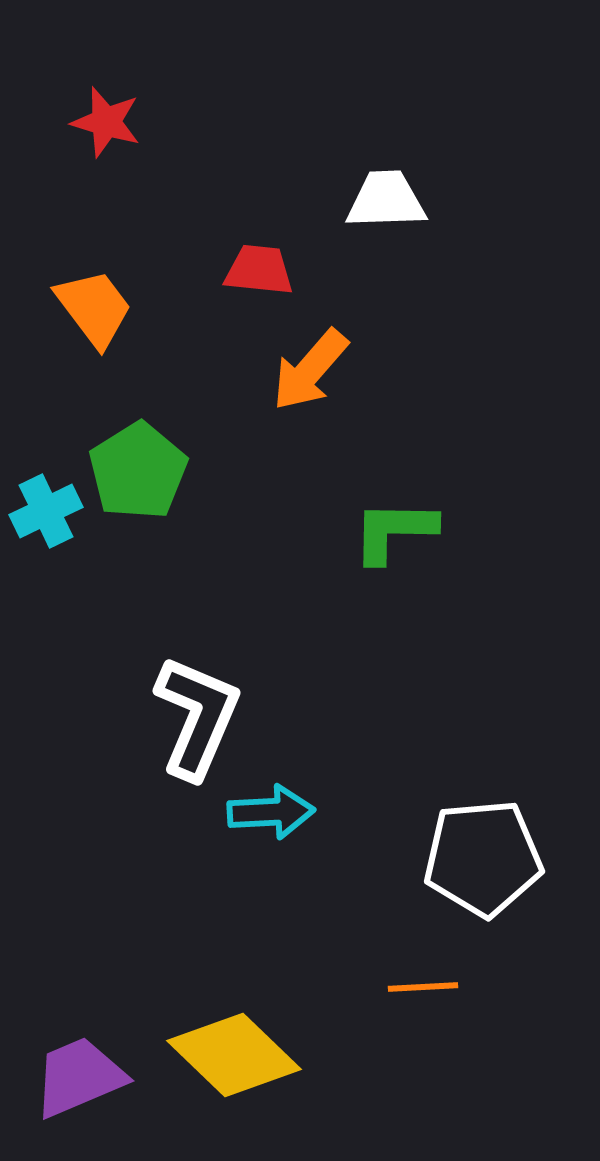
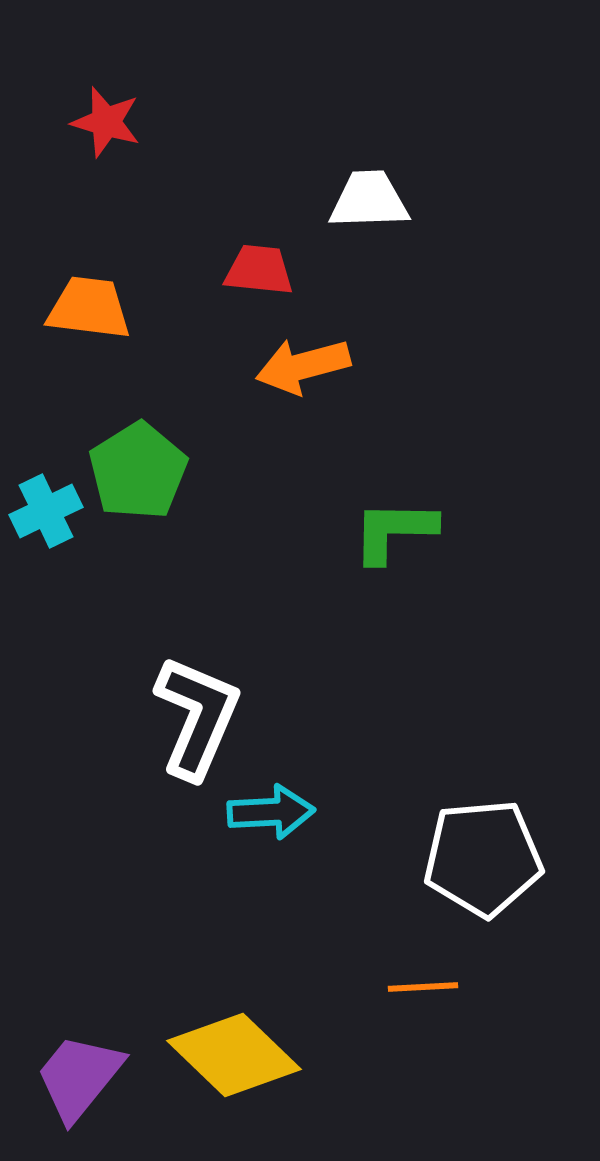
white trapezoid: moved 17 px left
orange trapezoid: moved 5 px left; rotated 46 degrees counterclockwise
orange arrow: moved 7 px left, 4 px up; rotated 34 degrees clockwise
purple trapezoid: rotated 28 degrees counterclockwise
